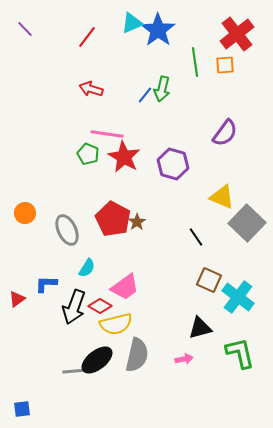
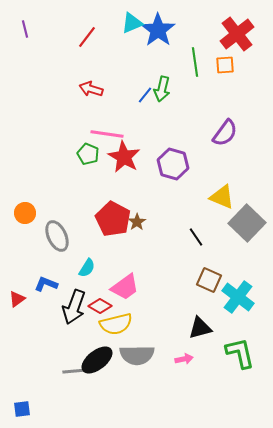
purple line: rotated 30 degrees clockwise
gray ellipse: moved 10 px left, 6 px down
blue L-shape: rotated 20 degrees clockwise
gray semicircle: rotated 76 degrees clockwise
